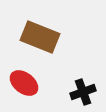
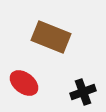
brown rectangle: moved 11 px right
